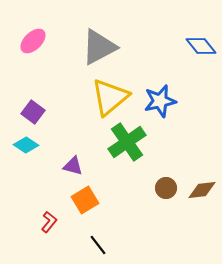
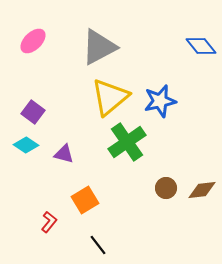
purple triangle: moved 9 px left, 12 px up
